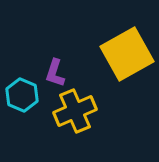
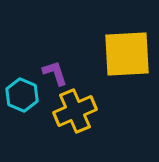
yellow square: rotated 26 degrees clockwise
purple L-shape: rotated 144 degrees clockwise
